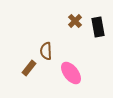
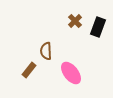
black rectangle: rotated 30 degrees clockwise
brown rectangle: moved 2 px down
